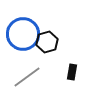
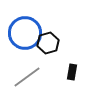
blue circle: moved 2 px right, 1 px up
black hexagon: moved 1 px right, 1 px down
